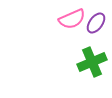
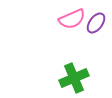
green cross: moved 18 px left, 16 px down
